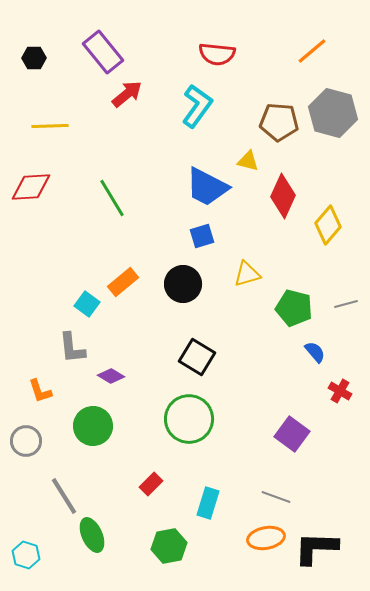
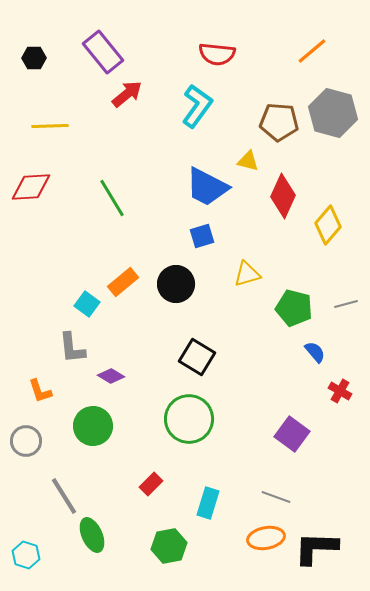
black circle at (183, 284): moved 7 px left
